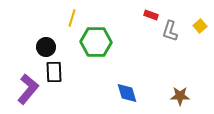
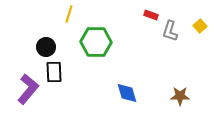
yellow line: moved 3 px left, 4 px up
